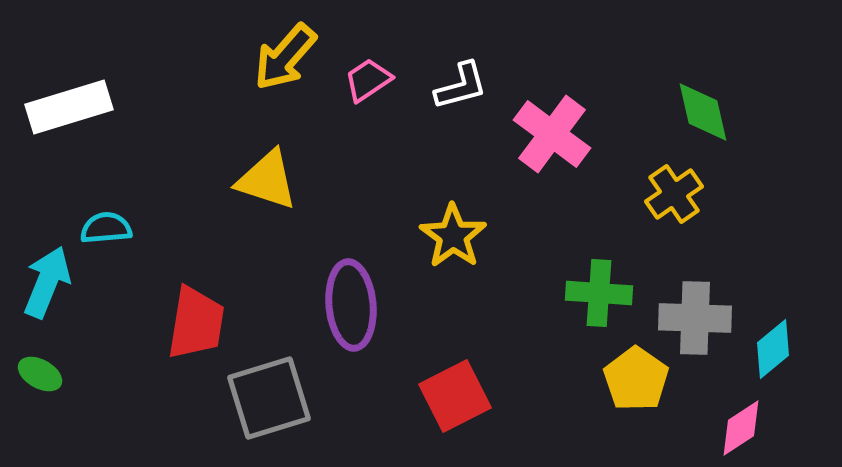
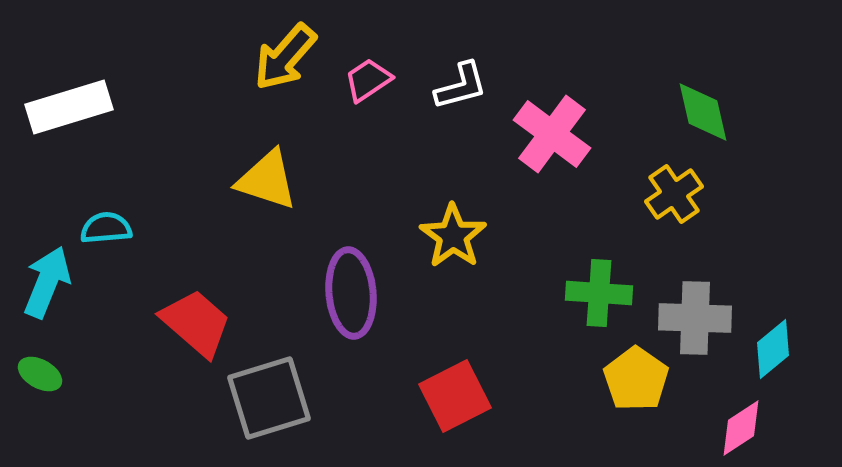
purple ellipse: moved 12 px up
red trapezoid: rotated 58 degrees counterclockwise
